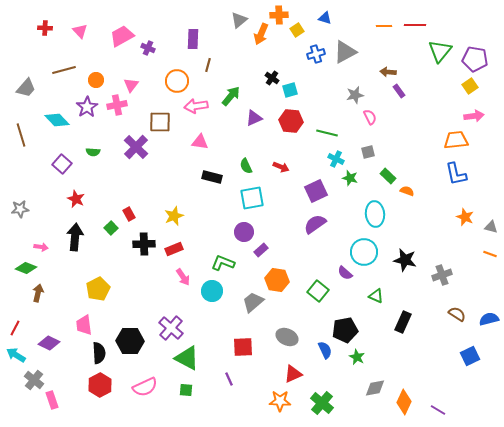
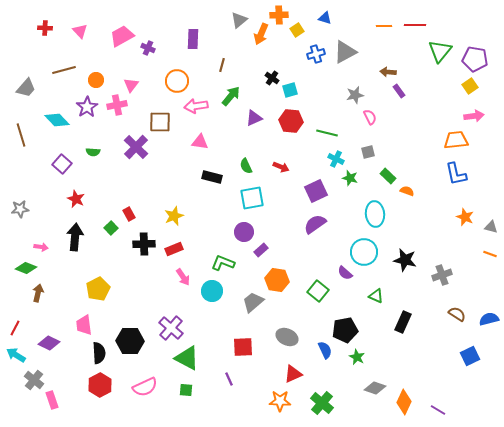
brown line at (208, 65): moved 14 px right
gray diamond at (375, 388): rotated 30 degrees clockwise
